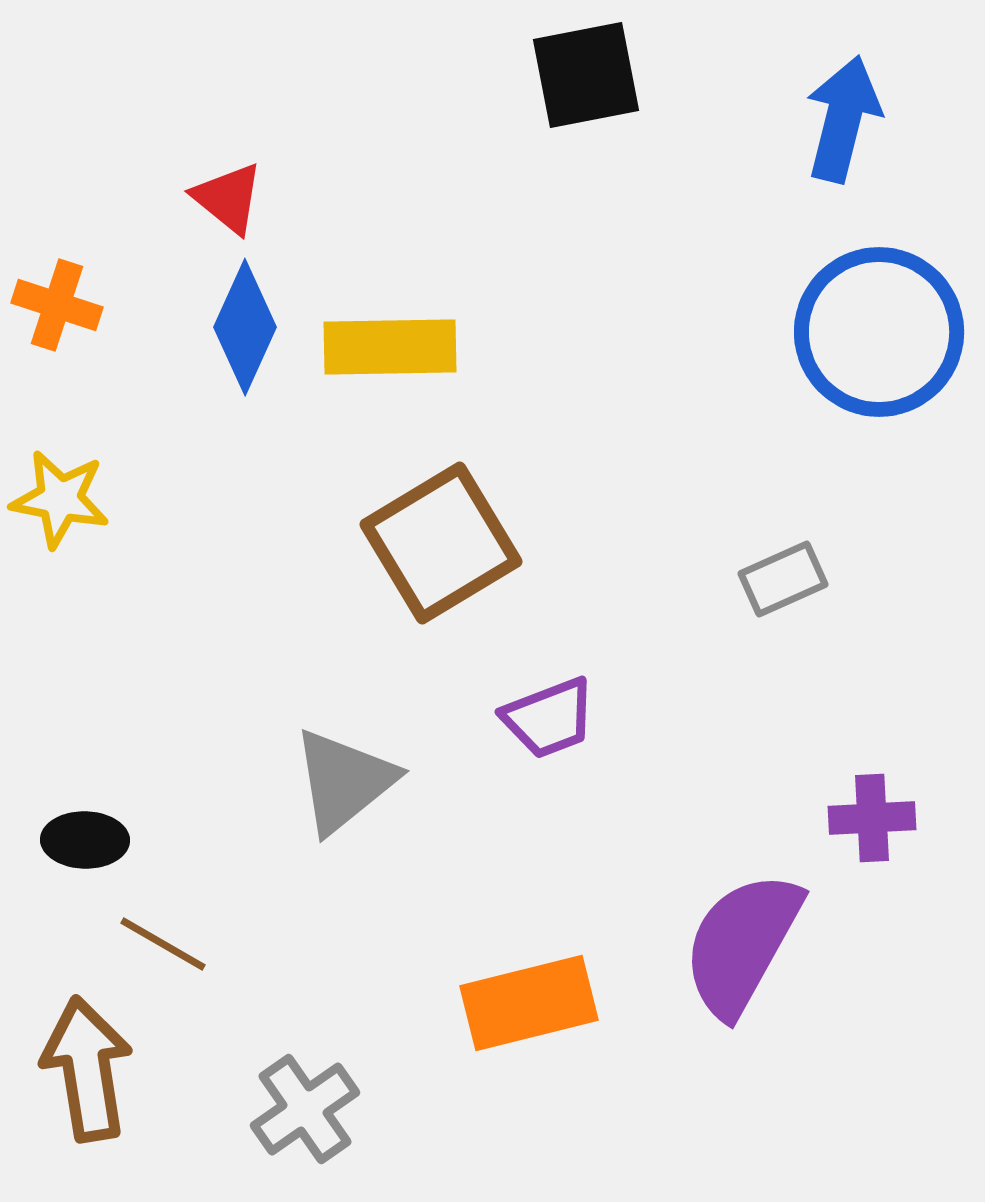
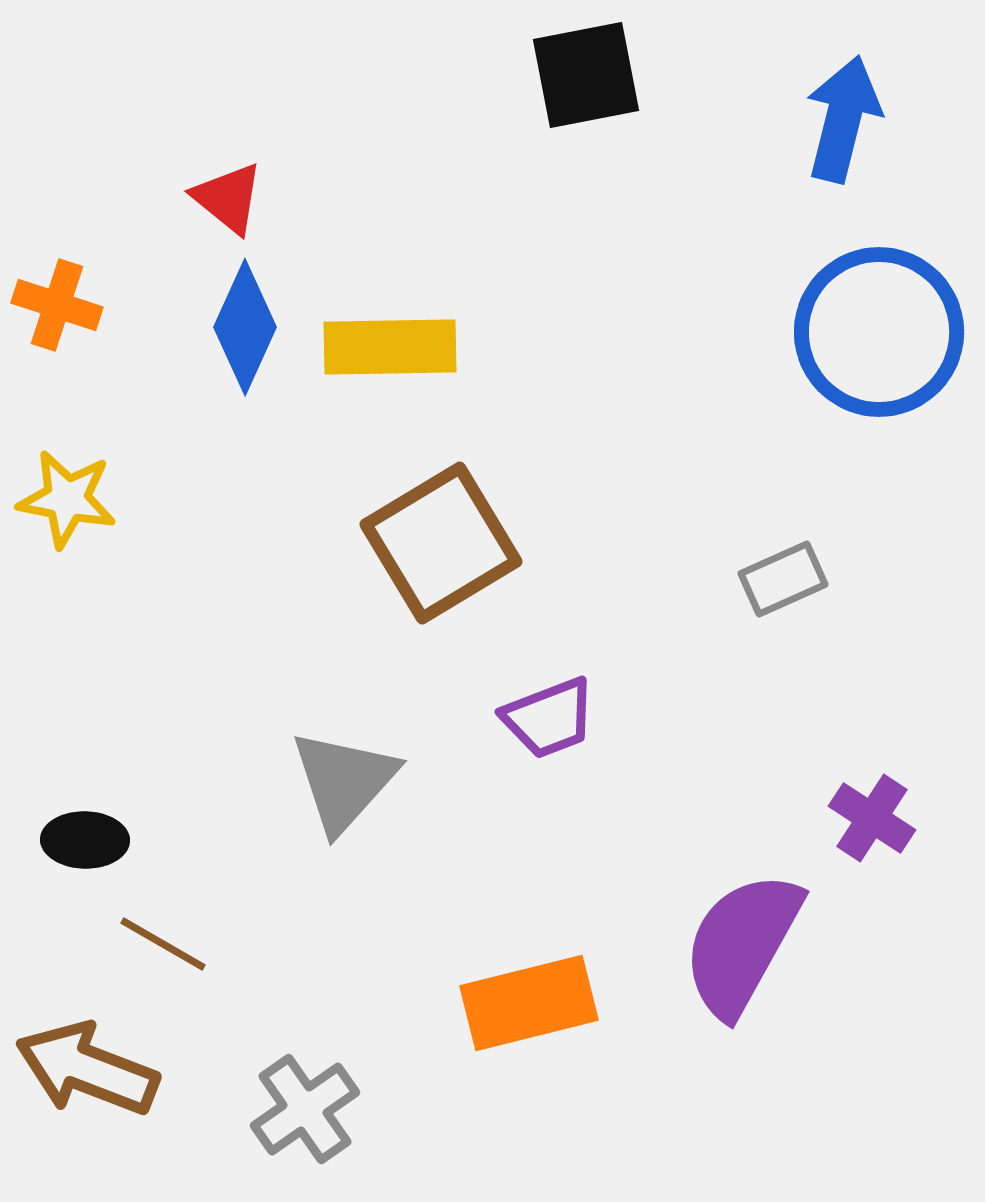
yellow star: moved 7 px right
gray triangle: rotated 9 degrees counterclockwise
purple cross: rotated 36 degrees clockwise
brown arrow: rotated 60 degrees counterclockwise
